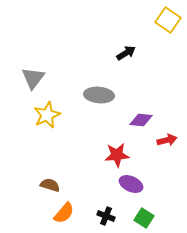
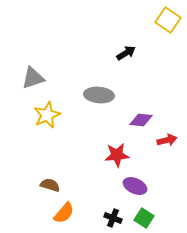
gray triangle: rotated 35 degrees clockwise
purple ellipse: moved 4 px right, 2 px down
black cross: moved 7 px right, 2 px down
